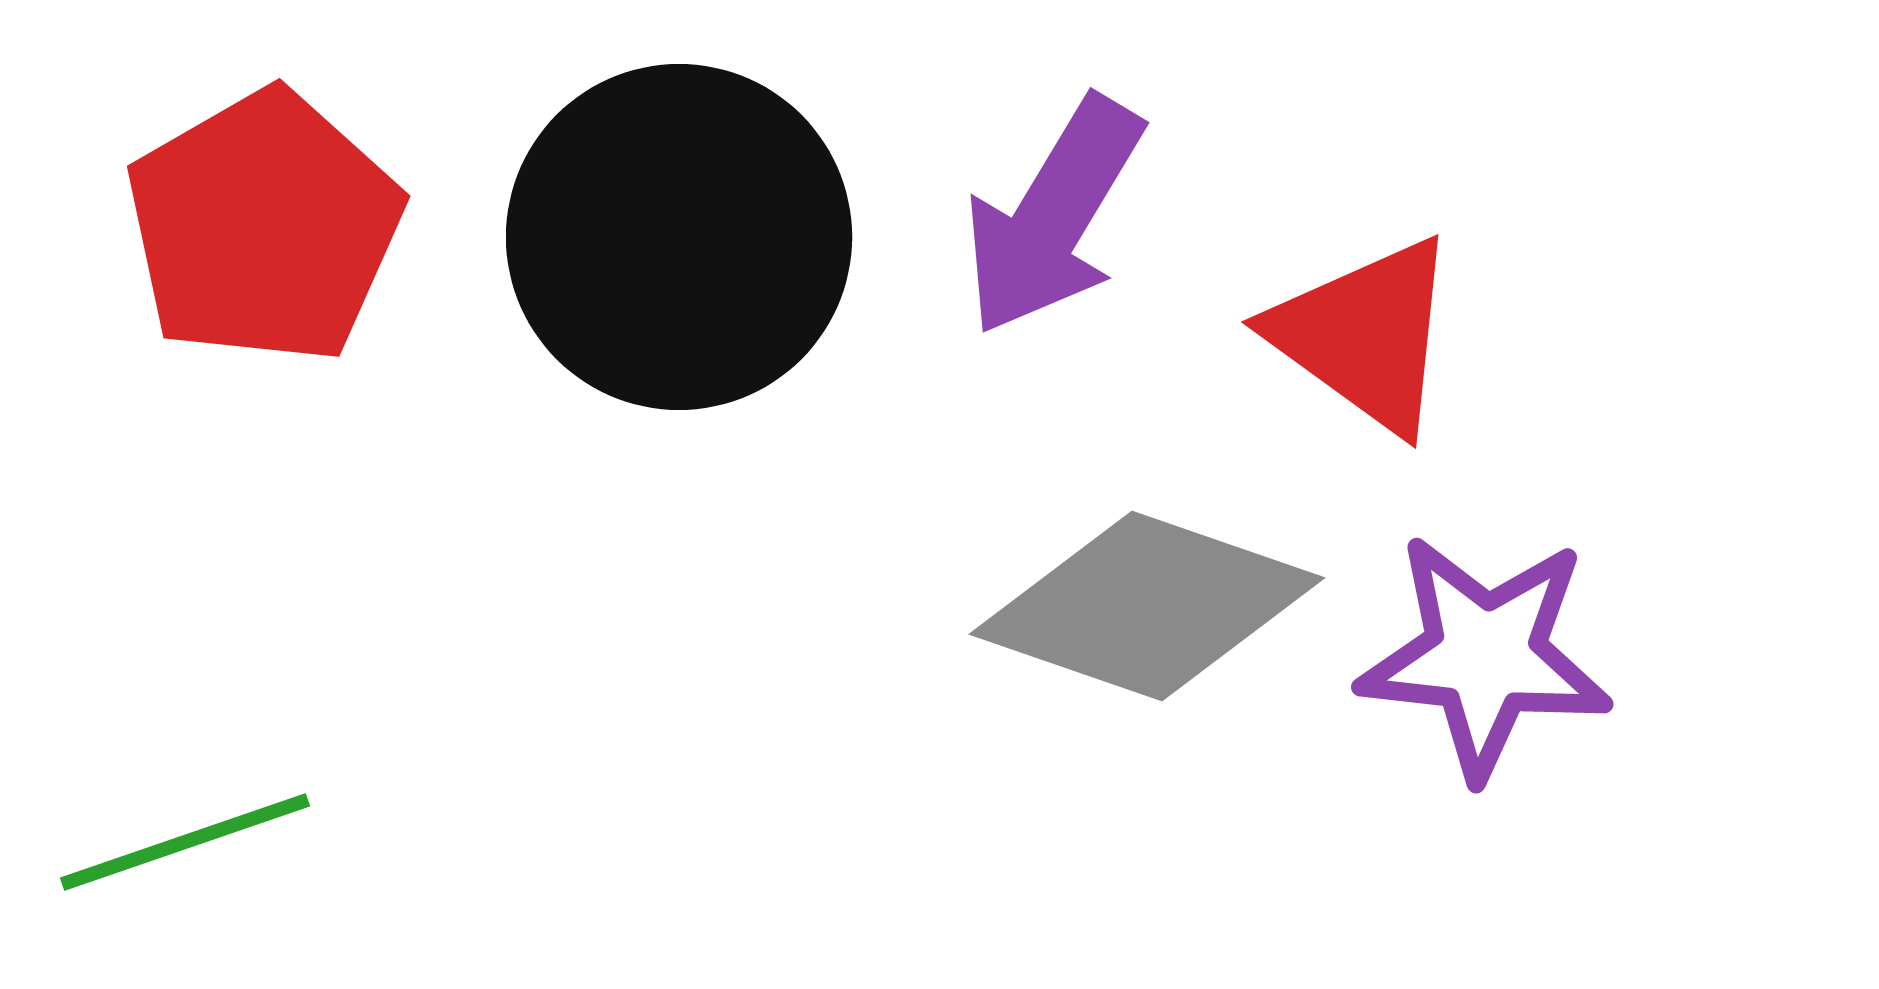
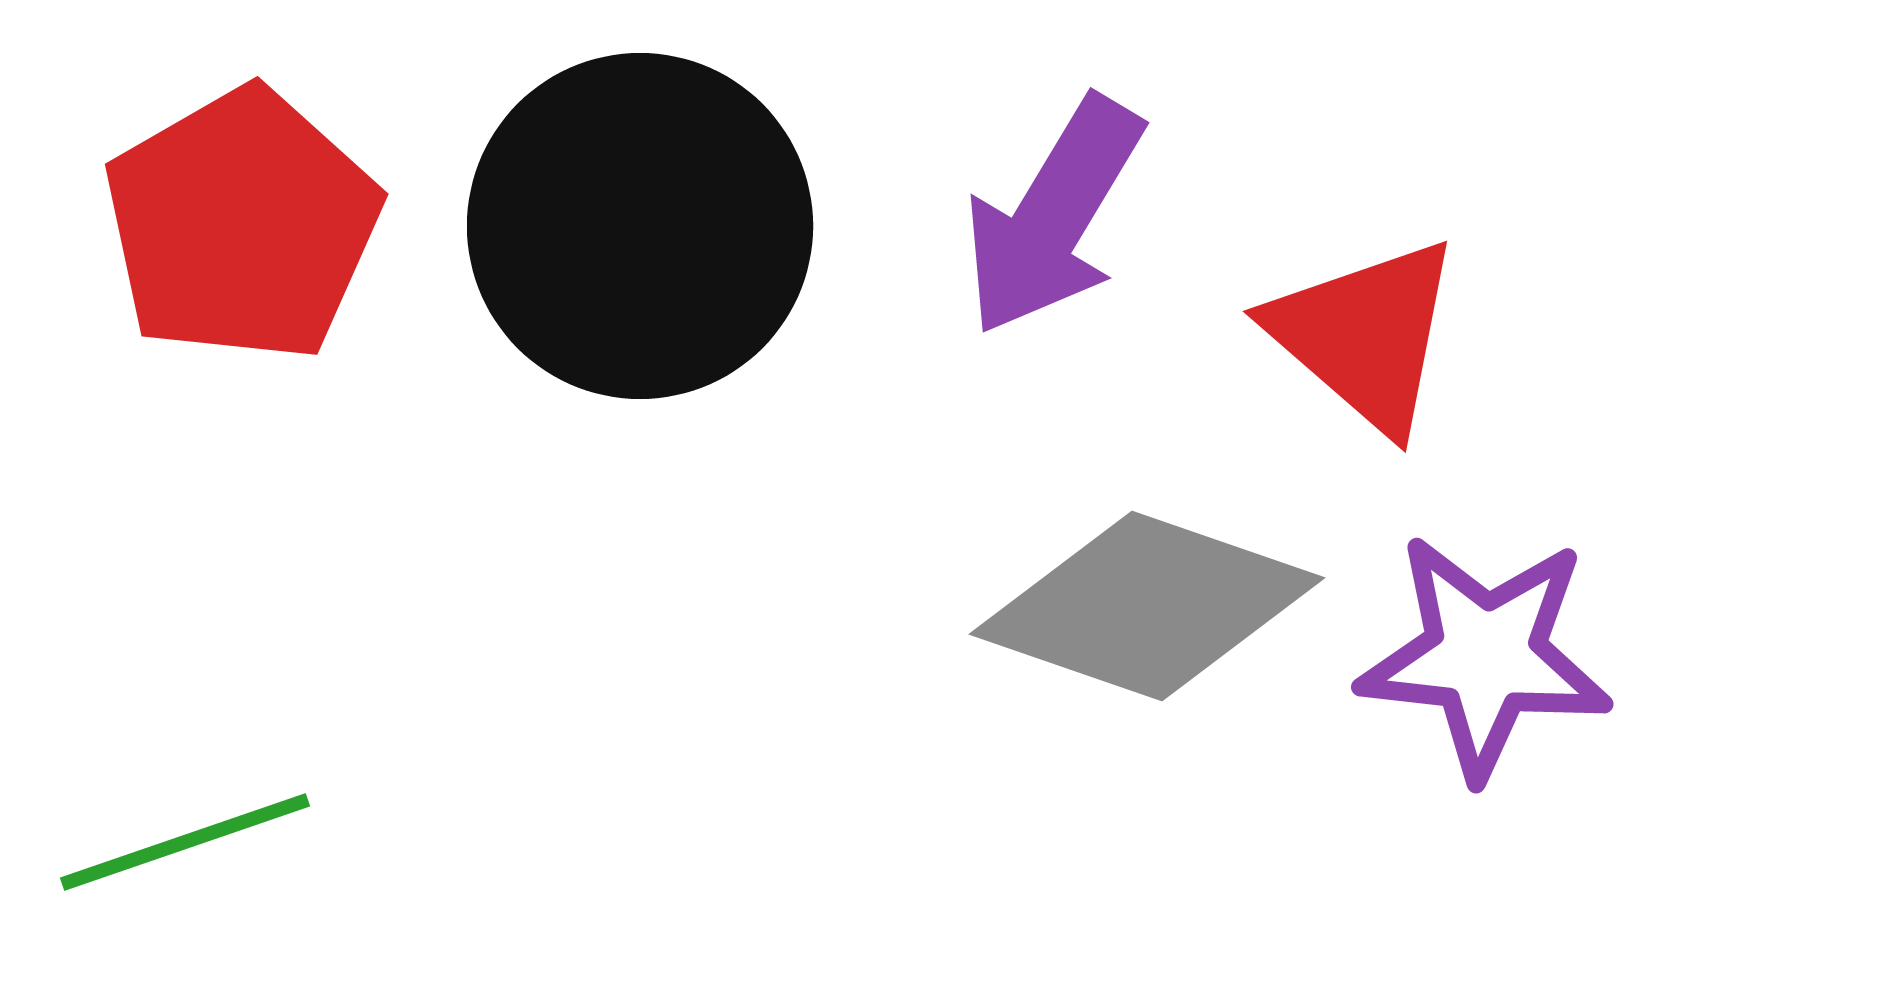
red pentagon: moved 22 px left, 2 px up
black circle: moved 39 px left, 11 px up
red triangle: rotated 5 degrees clockwise
